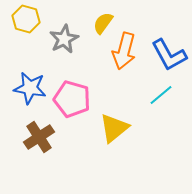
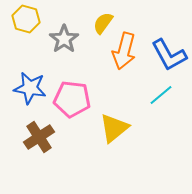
gray star: rotated 8 degrees counterclockwise
pink pentagon: rotated 9 degrees counterclockwise
